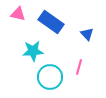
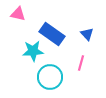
blue rectangle: moved 1 px right, 12 px down
pink line: moved 2 px right, 4 px up
